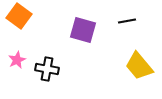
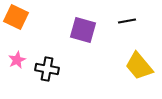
orange square: moved 3 px left, 1 px down; rotated 10 degrees counterclockwise
